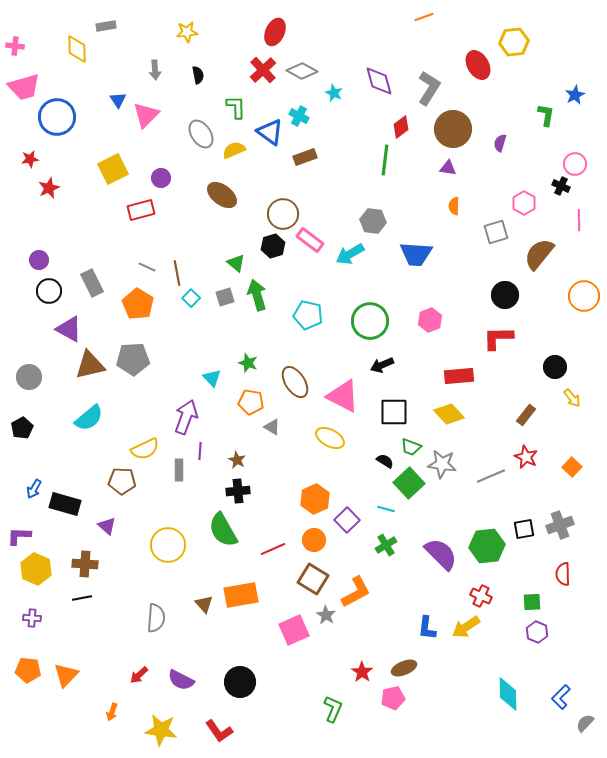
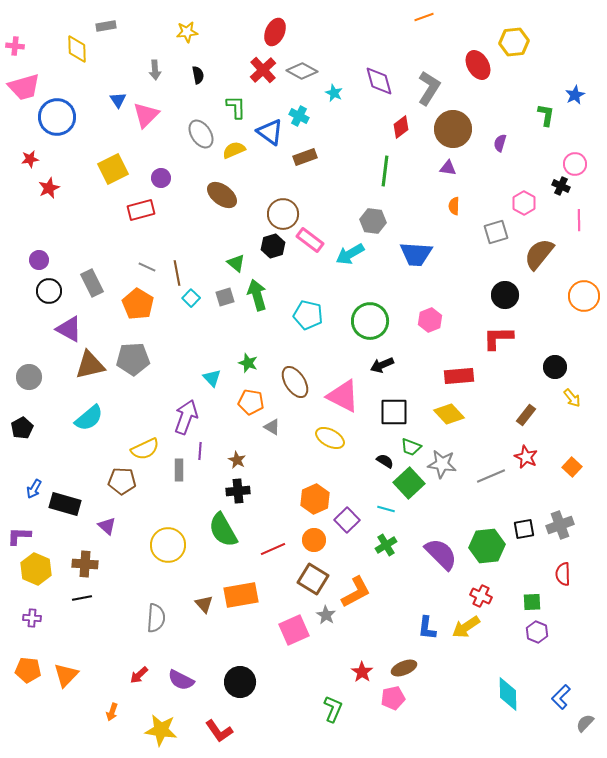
green line at (385, 160): moved 11 px down
